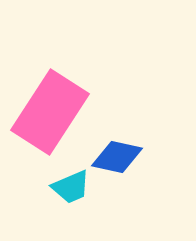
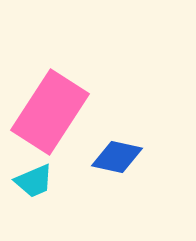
cyan trapezoid: moved 37 px left, 6 px up
